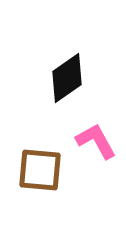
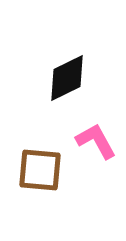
black diamond: rotated 9 degrees clockwise
